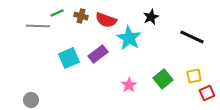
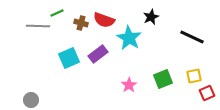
brown cross: moved 7 px down
red semicircle: moved 2 px left
green square: rotated 18 degrees clockwise
